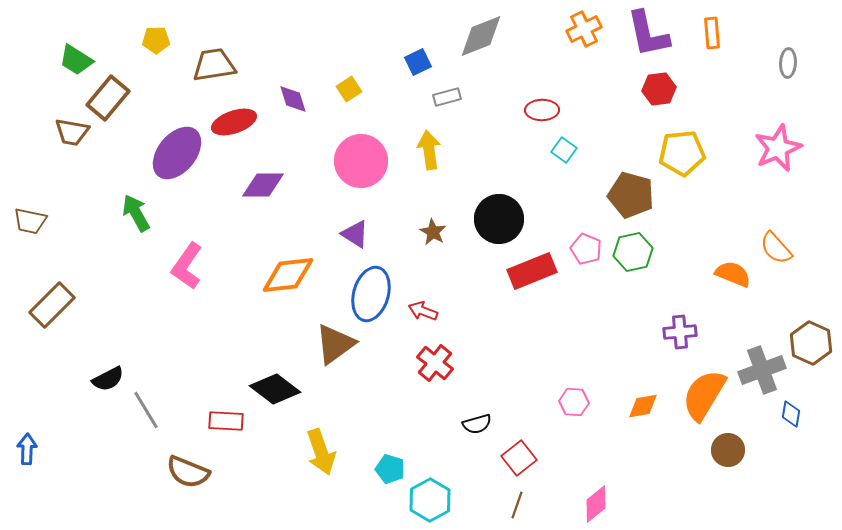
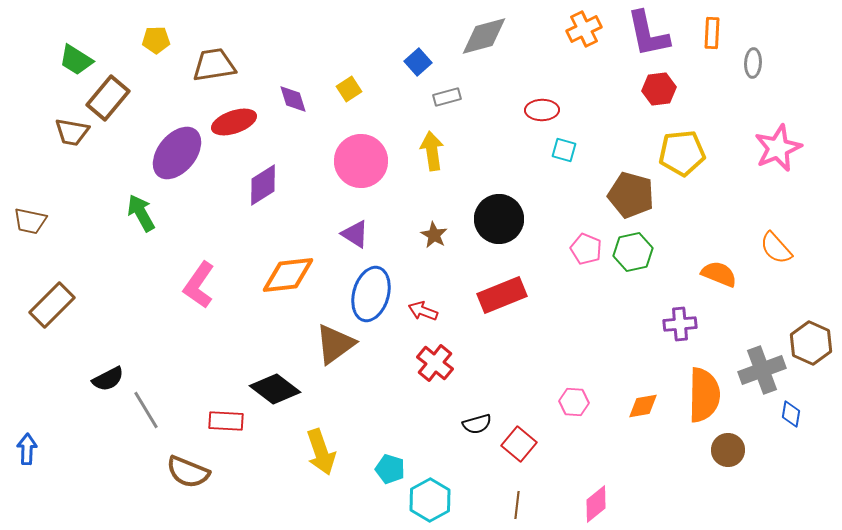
orange rectangle at (712, 33): rotated 8 degrees clockwise
gray diamond at (481, 36): moved 3 px right; rotated 6 degrees clockwise
blue square at (418, 62): rotated 16 degrees counterclockwise
gray ellipse at (788, 63): moved 35 px left
yellow arrow at (429, 150): moved 3 px right, 1 px down
cyan square at (564, 150): rotated 20 degrees counterclockwise
purple diamond at (263, 185): rotated 33 degrees counterclockwise
green arrow at (136, 213): moved 5 px right
brown star at (433, 232): moved 1 px right, 3 px down
pink L-shape at (187, 266): moved 12 px right, 19 px down
red rectangle at (532, 271): moved 30 px left, 24 px down
orange semicircle at (733, 274): moved 14 px left
purple cross at (680, 332): moved 8 px up
orange semicircle at (704, 395): rotated 150 degrees clockwise
red square at (519, 458): moved 14 px up; rotated 12 degrees counterclockwise
brown line at (517, 505): rotated 12 degrees counterclockwise
